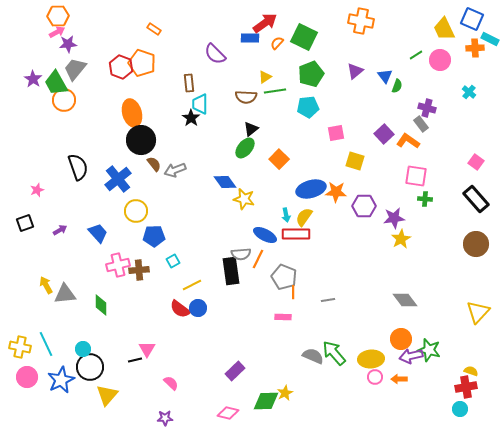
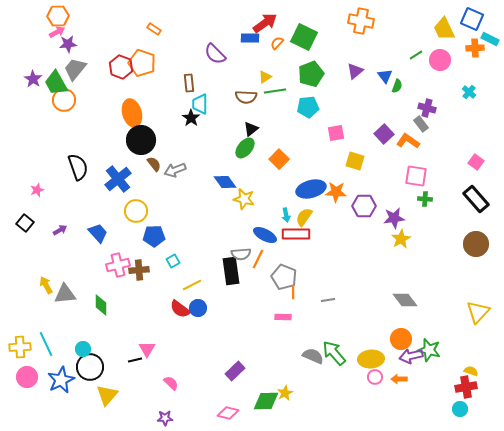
black square at (25, 223): rotated 30 degrees counterclockwise
yellow cross at (20, 347): rotated 15 degrees counterclockwise
